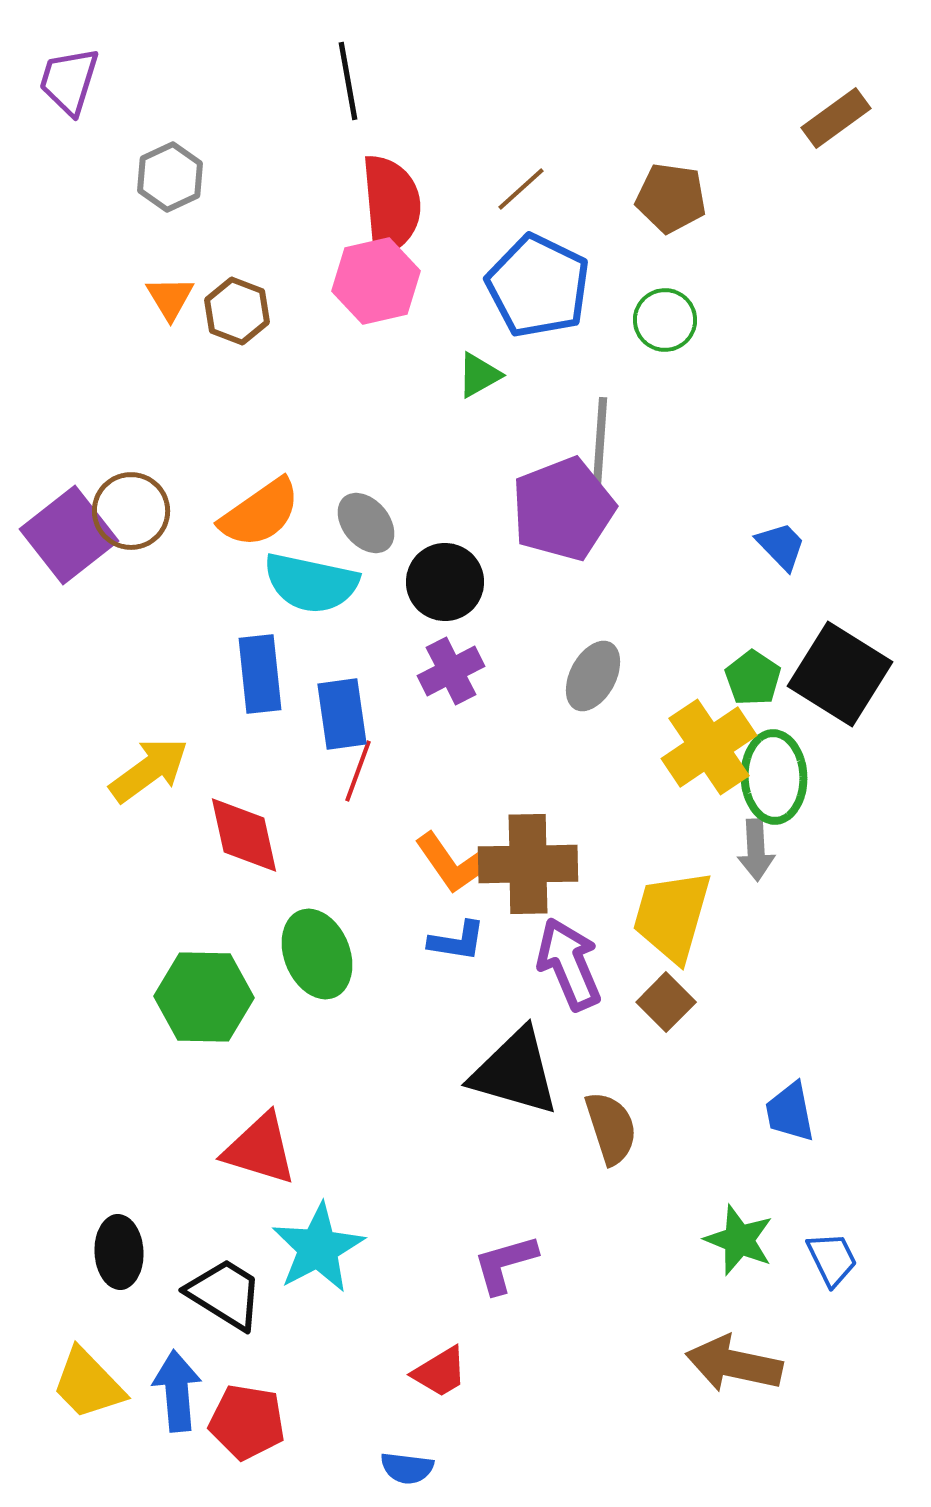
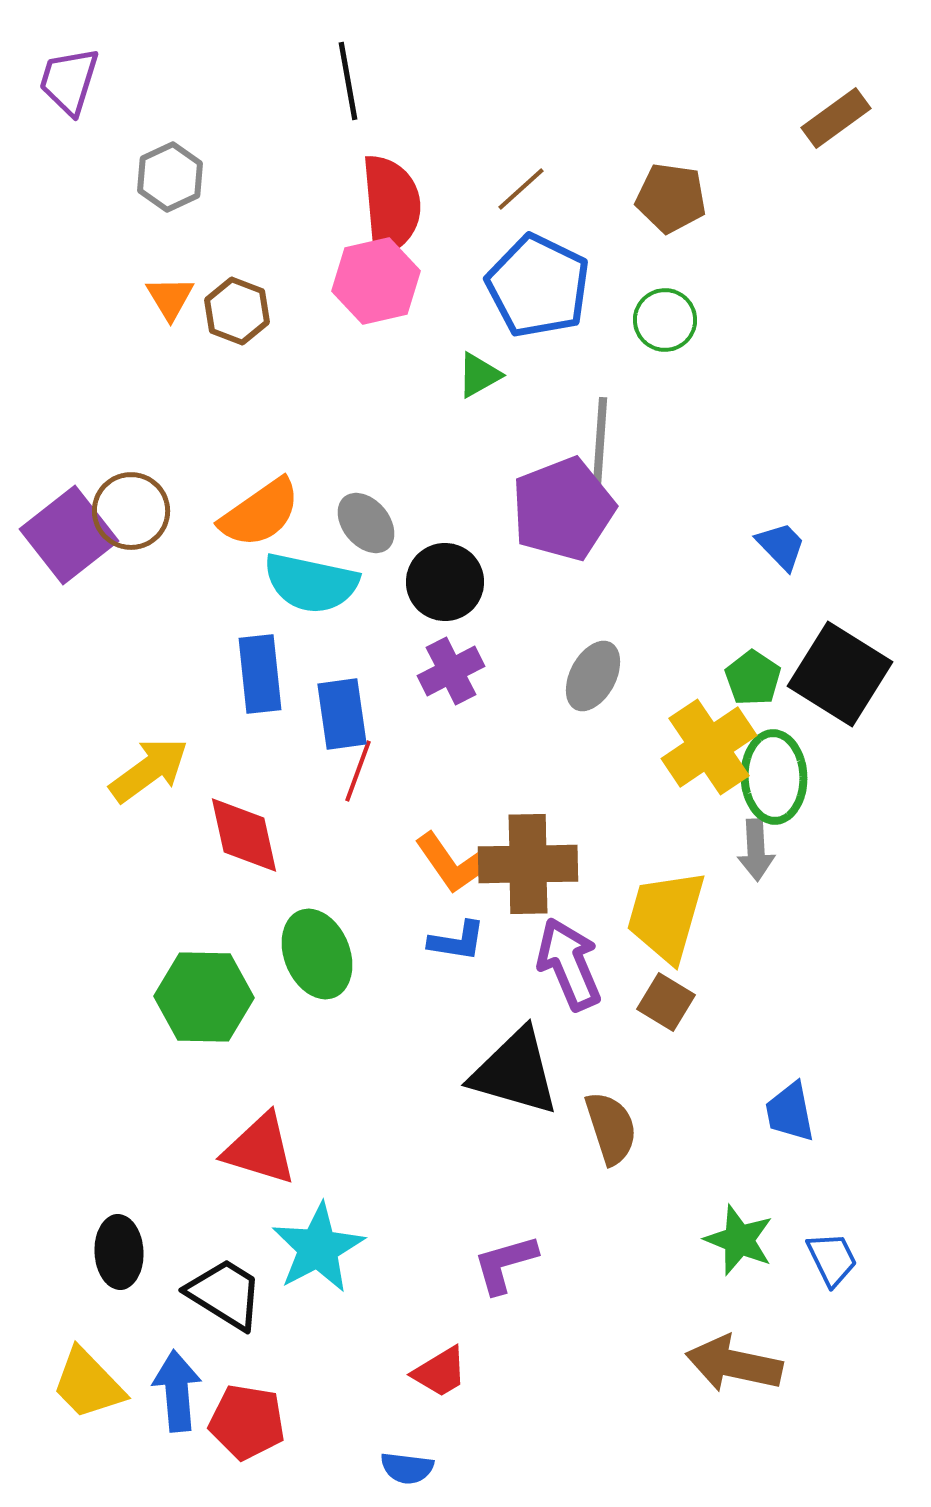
yellow trapezoid at (672, 916): moved 6 px left
brown square at (666, 1002): rotated 14 degrees counterclockwise
